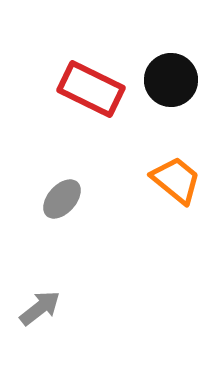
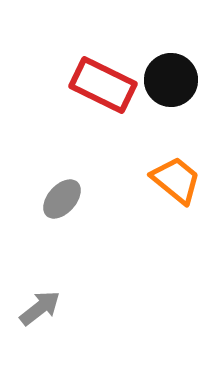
red rectangle: moved 12 px right, 4 px up
